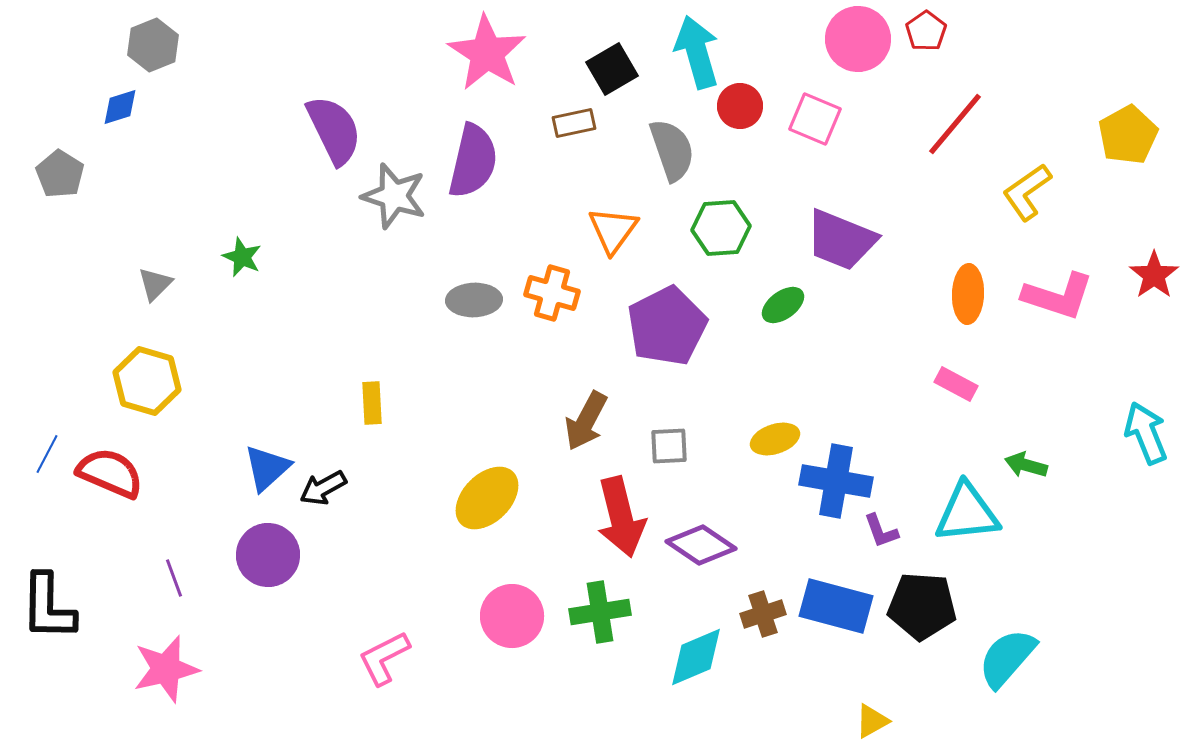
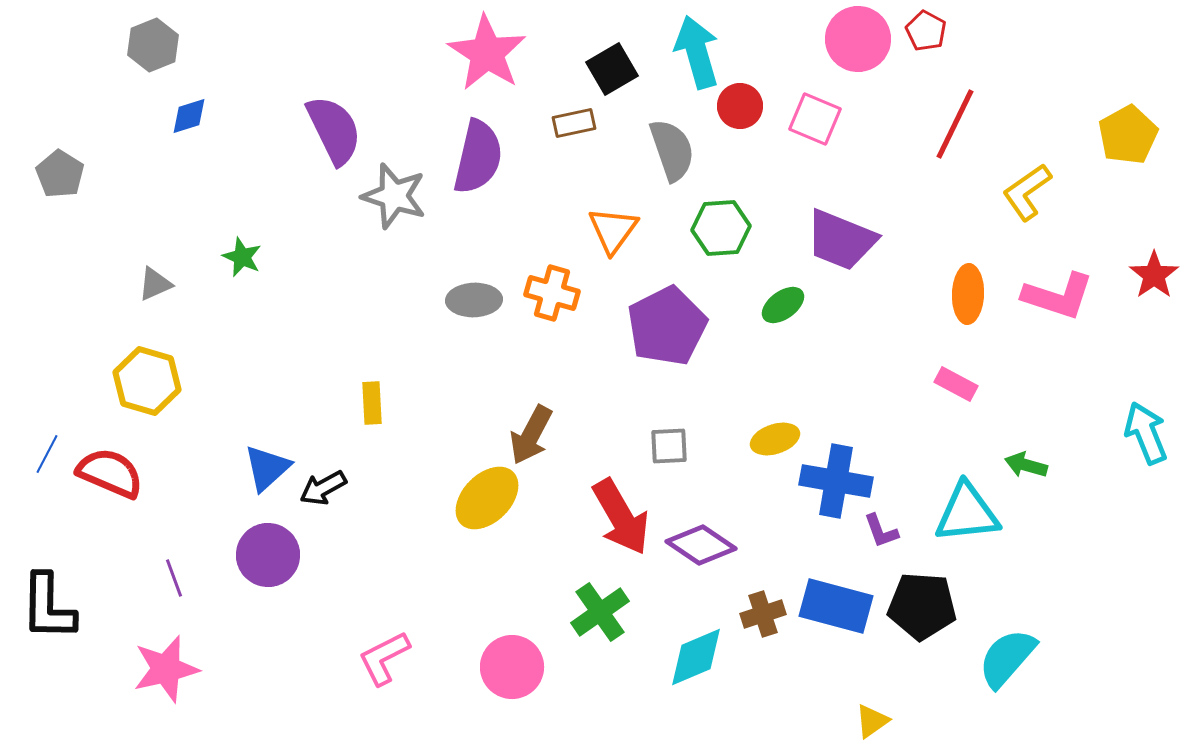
red pentagon at (926, 31): rotated 9 degrees counterclockwise
blue diamond at (120, 107): moved 69 px right, 9 px down
red line at (955, 124): rotated 14 degrees counterclockwise
purple semicircle at (473, 161): moved 5 px right, 4 px up
gray triangle at (155, 284): rotated 21 degrees clockwise
brown arrow at (586, 421): moved 55 px left, 14 px down
red arrow at (621, 517): rotated 16 degrees counterclockwise
green cross at (600, 612): rotated 26 degrees counterclockwise
pink circle at (512, 616): moved 51 px down
yellow triangle at (872, 721): rotated 6 degrees counterclockwise
